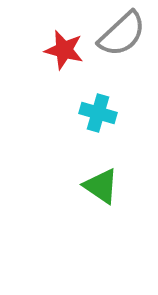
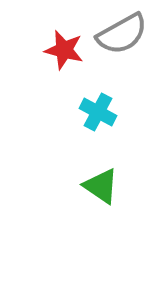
gray semicircle: rotated 14 degrees clockwise
cyan cross: moved 1 px up; rotated 12 degrees clockwise
